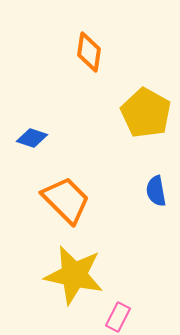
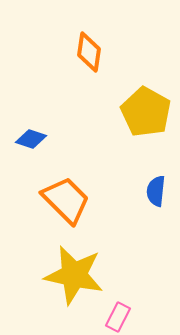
yellow pentagon: moved 1 px up
blue diamond: moved 1 px left, 1 px down
blue semicircle: rotated 16 degrees clockwise
